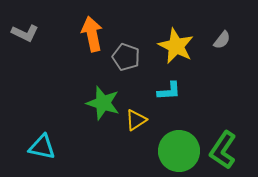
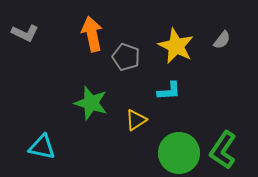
green star: moved 12 px left
green circle: moved 2 px down
